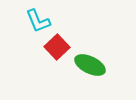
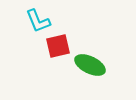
red square: moved 1 px right, 1 px up; rotated 30 degrees clockwise
